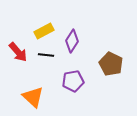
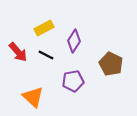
yellow rectangle: moved 3 px up
purple diamond: moved 2 px right
black line: rotated 21 degrees clockwise
